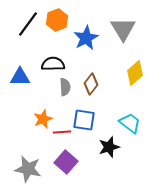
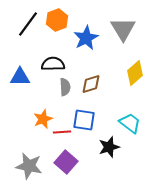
brown diamond: rotated 35 degrees clockwise
gray star: moved 1 px right, 3 px up
